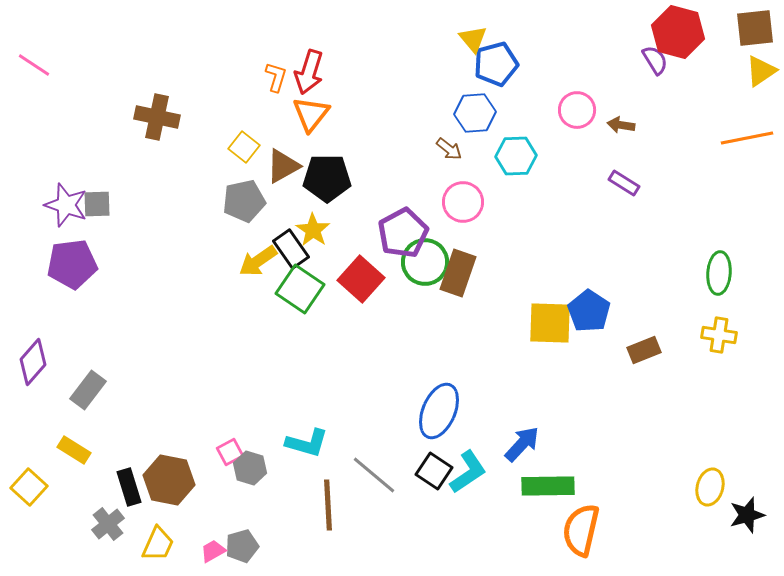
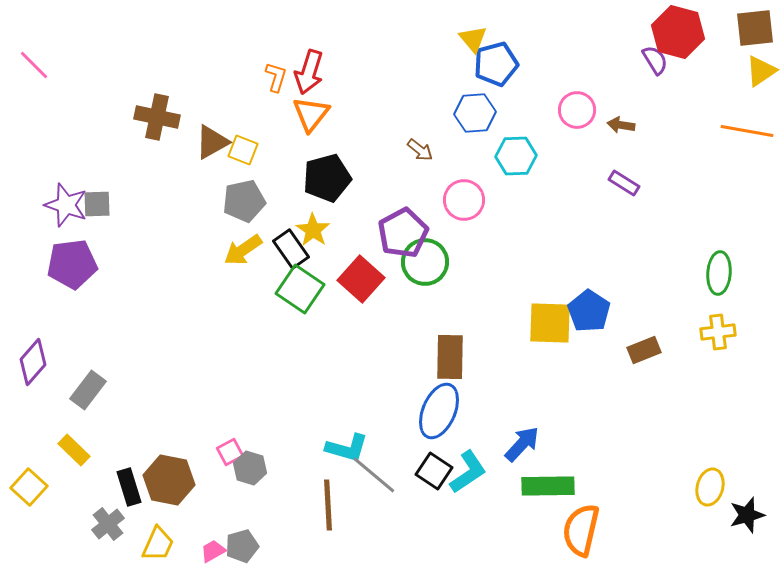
pink line at (34, 65): rotated 12 degrees clockwise
orange line at (747, 138): moved 7 px up; rotated 21 degrees clockwise
yellow square at (244, 147): moved 1 px left, 3 px down; rotated 16 degrees counterclockwise
brown arrow at (449, 149): moved 29 px left, 1 px down
brown triangle at (283, 166): moved 71 px left, 24 px up
black pentagon at (327, 178): rotated 15 degrees counterclockwise
pink circle at (463, 202): moved 1 px right, 2 px up
yellow arrow at (258, 261): moved 15 px left, 11 px up
brown rectangle at (458, 273): moved 8 px left, 84 px down; rotated 18 degrees counterclockwise
yellow cross at (719, 335): moved 1 px left, 3 px up; rotated 16 degrees counterclockwise
cyan L-shape at (307, 443): moved 40 px right, 5 px down
yellow rectangle at (74, 450): rotated 12 degrees clockwise
